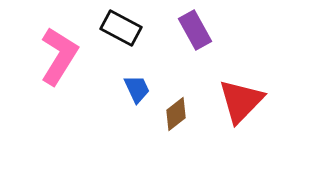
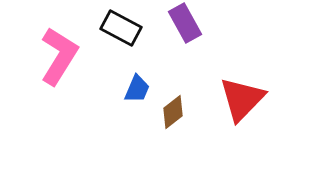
purple rectangle: moved 10 px left, 7 px up
blue trapezoid: rotated 48 degrees clockwise
red triangle: moved 1 px right, 2 px up
brown diamond: moved 3 px left, 2 px up
